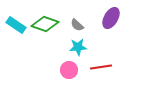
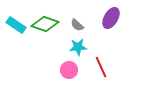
red line: rotated 75 degrees clockwise
